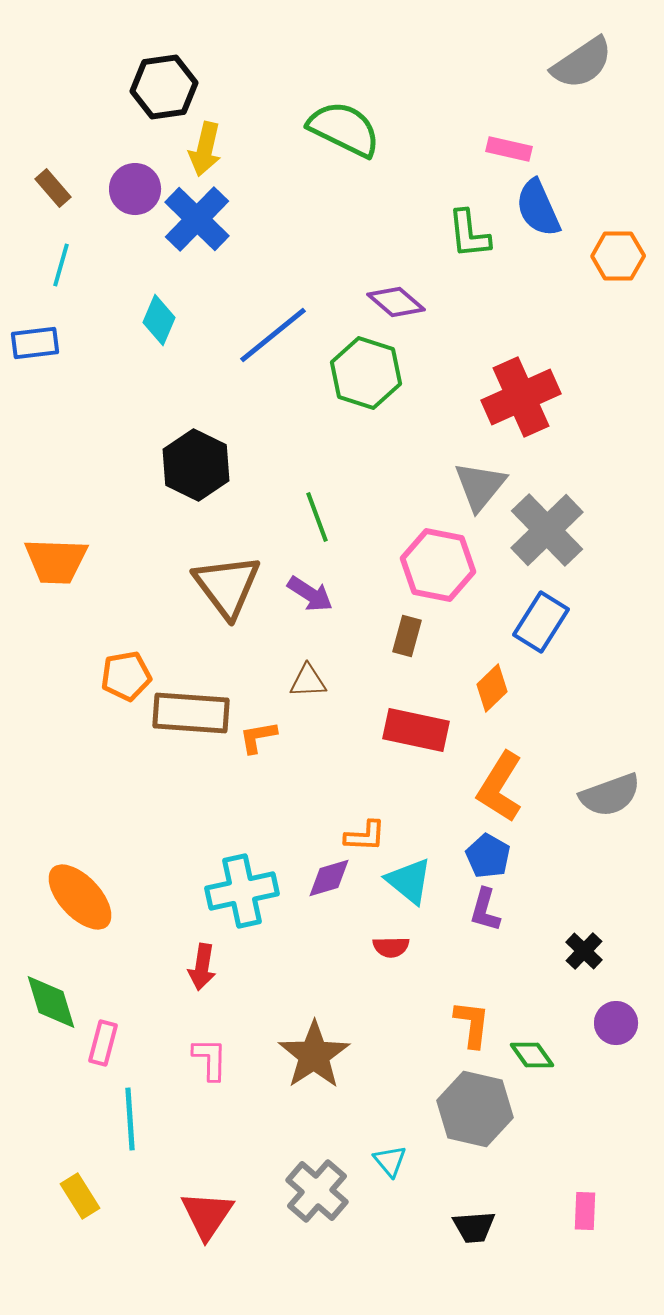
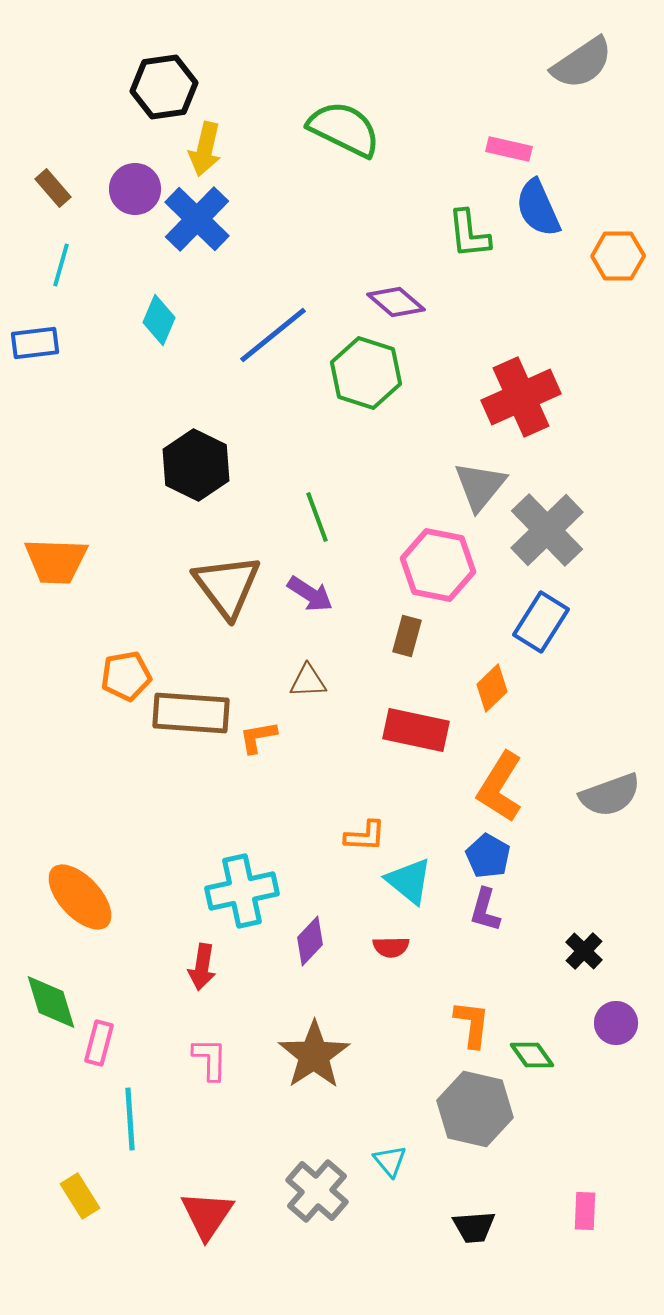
purple diamond at (329, 878): moved 19 px left, 63 px down; rotated 30 degrees counterclockwise
pink rectangle at (103, 1043): moved 4 px left
